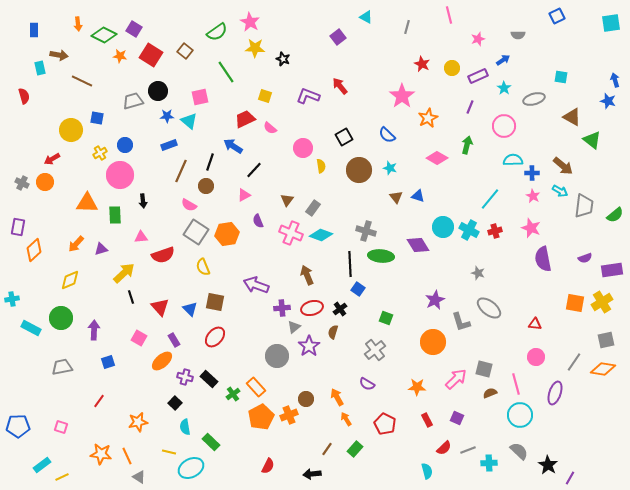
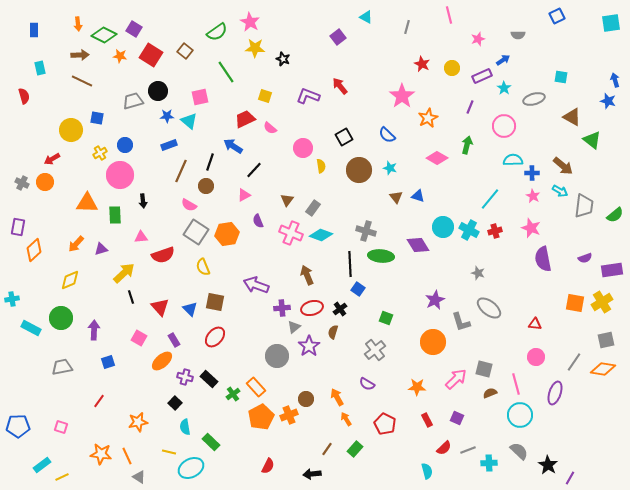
brown arrow at (59, 55): moved 21 px right; rotated 12 degrees counterclockwise
purple rectangle at (478, 76): moved 4 px right
